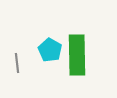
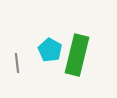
green rectangle: rotated 15 degrees clockwise
